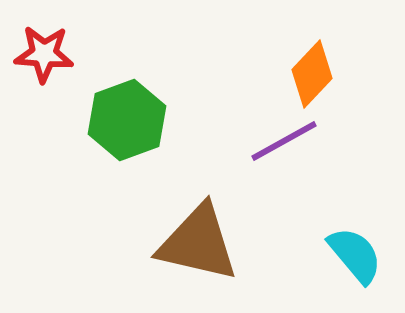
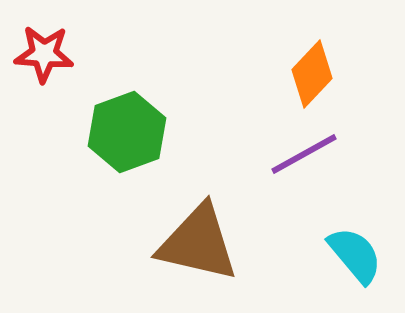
green hexagon: moved 12 px down
purple line: moved 20 px right, 13 px down
